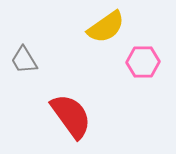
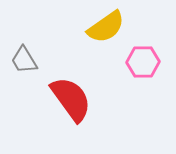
red semicircle: moved 17 px up
